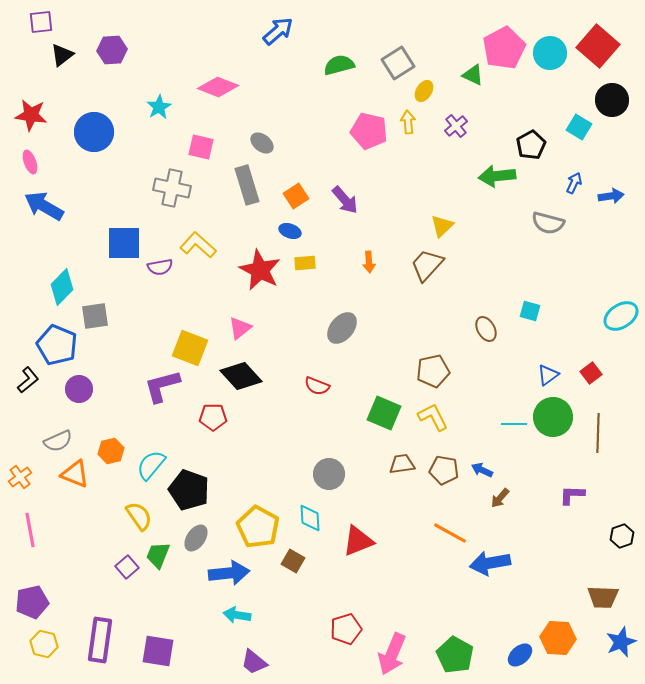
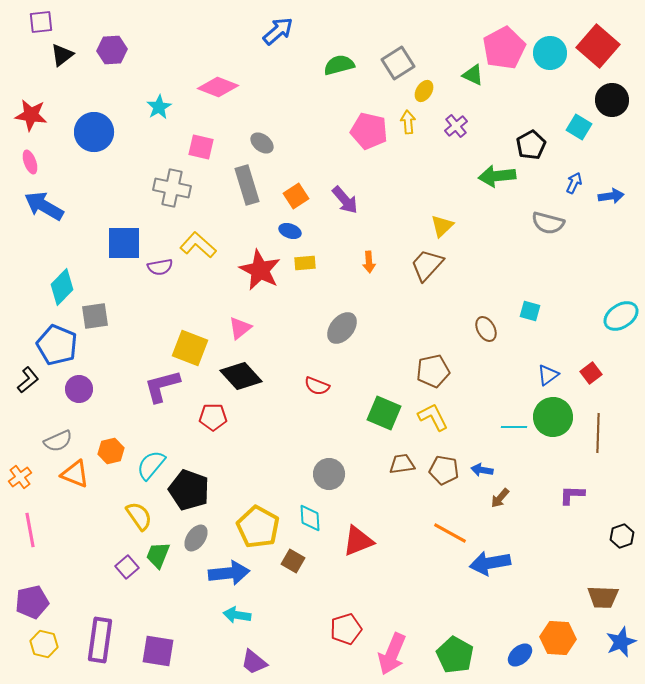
cyan line at (514, 424): moved 3 px down
blue arrow at (482, 470): rotated 15 degrees counterclockwise
